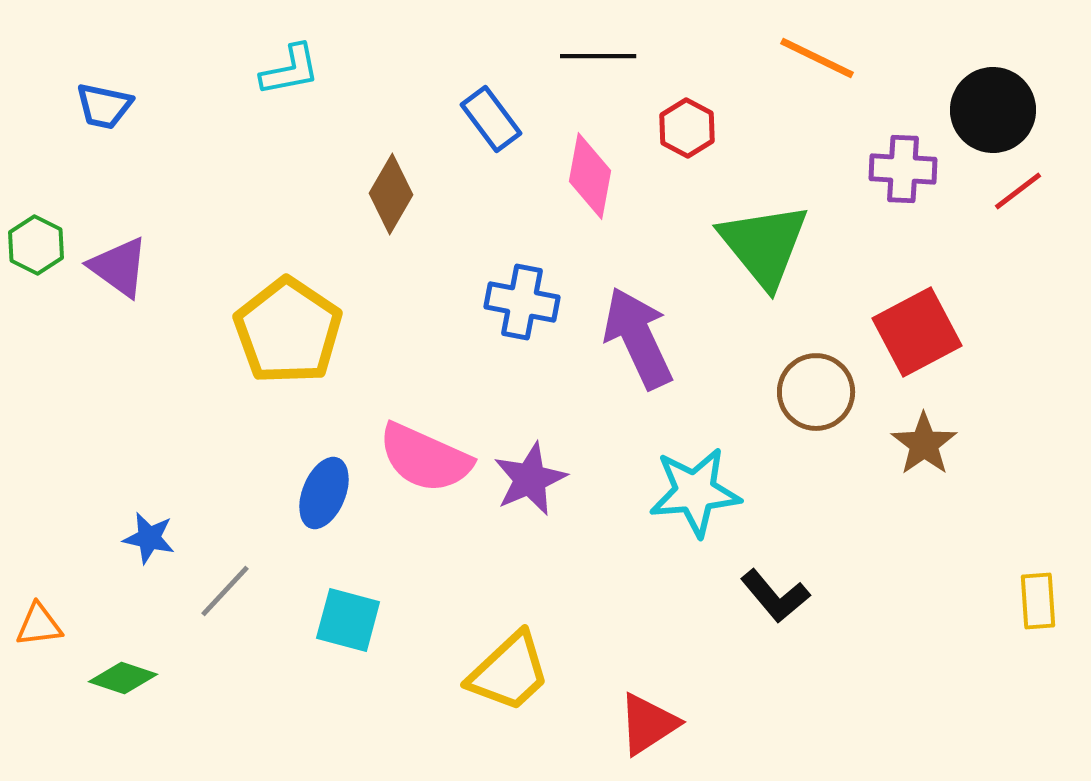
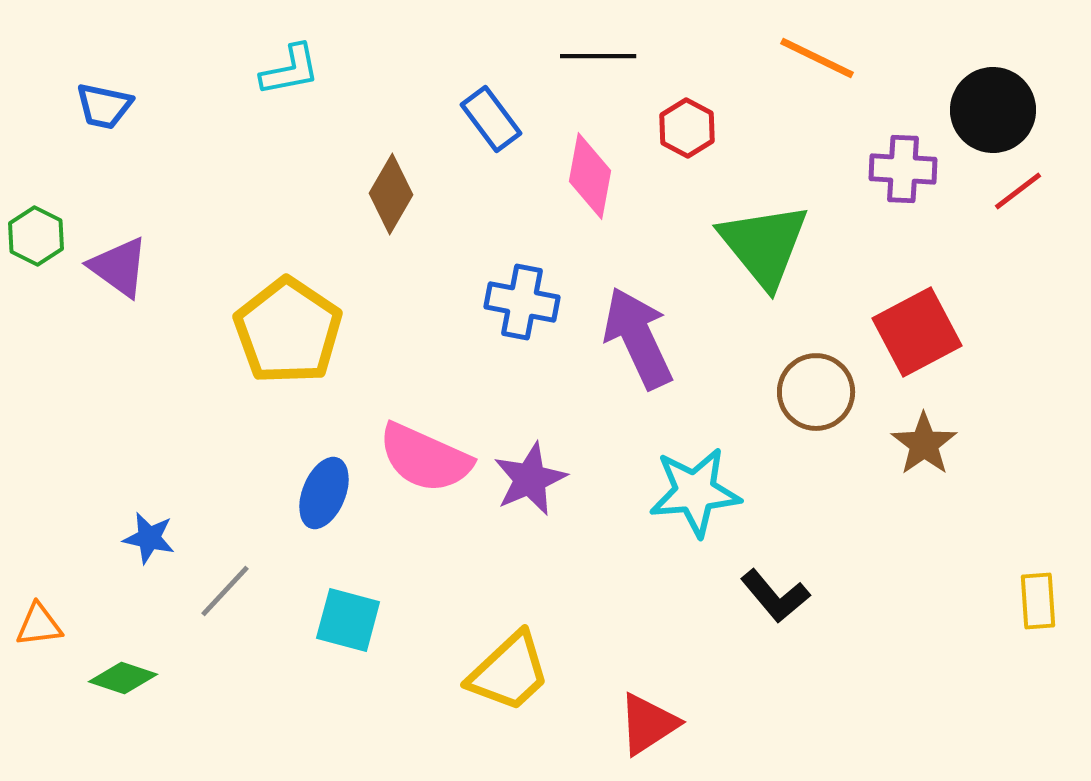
green hexagon: moved 9 px up
